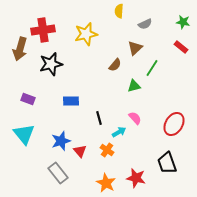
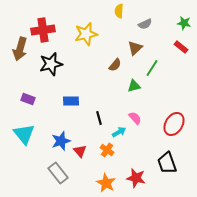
green star: moved 1 px right, 1 px down
